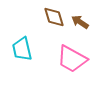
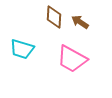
brown diamond: rotated 20 degrees clockwise
cyan trapezoid: rotated 60 degrees counterclockwise
